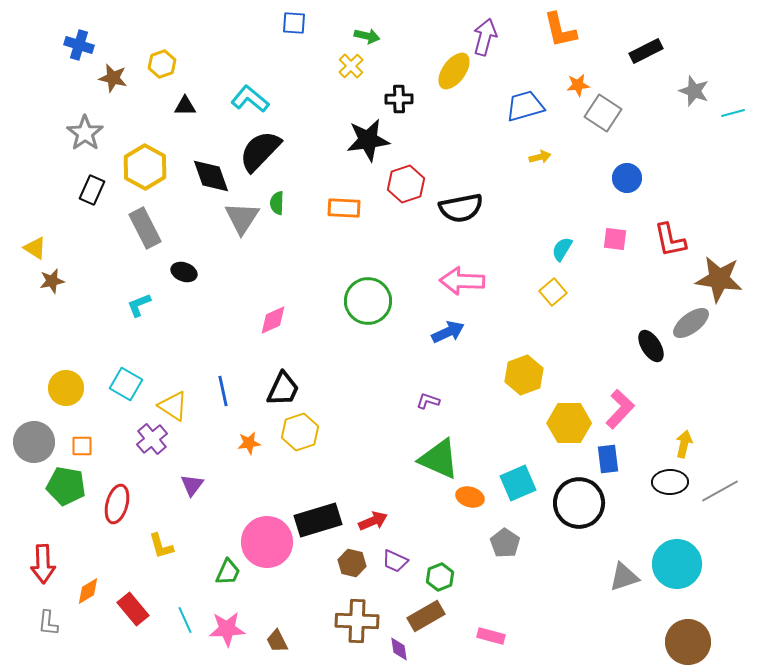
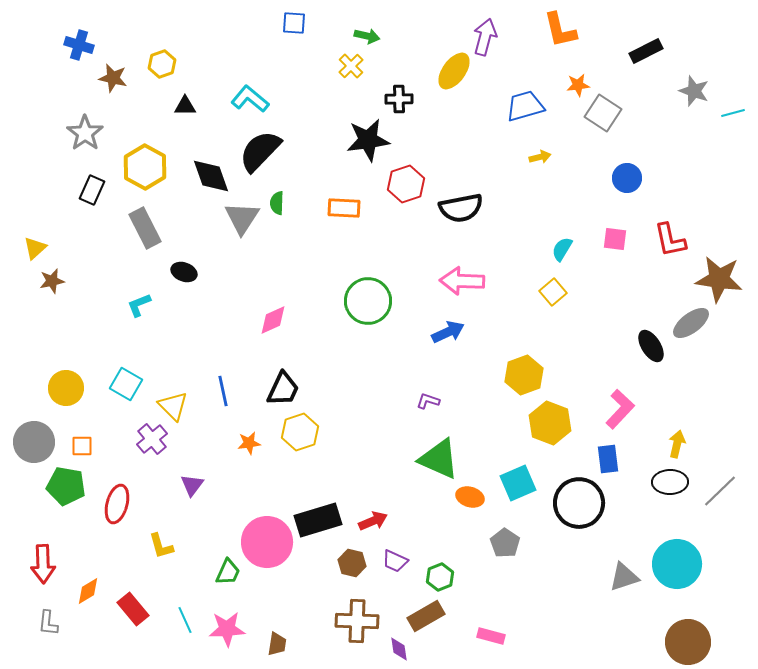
yellow triangle at (35, 248): rotated 45 degrees clockwise
yellow triangle at (173, 406): rotated 12 degrees clockwise
yellow hexagon at (569, 423): moved 19 px left; rotated 21 degrees clockwise
yellow arrow at (684, 444): moved 7 px left
gray line at (720, 491): rotated 15 degrees counterclockwise
brown trapezoid at (277, 641): moved 3 px down; rotated 145 degrees counterclockwise
